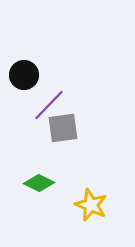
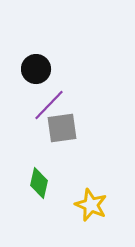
black circle: moved 12 px right, 6 px up
gray square: moved 1 px left
green diamond: rotated 76 degrees clockwise
